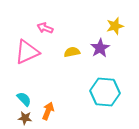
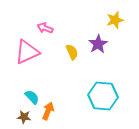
yellow star: moved 6 px up
purple star: moved 2 px left, 4 px up
yellow semicircle: rotated 77 degrees clockwise
cyan hexagon: moved 2 px left, 4 px down
cyan semicircle: moved 8 px right, 2 px up
brown star: moved 1 px left, 1 px up
